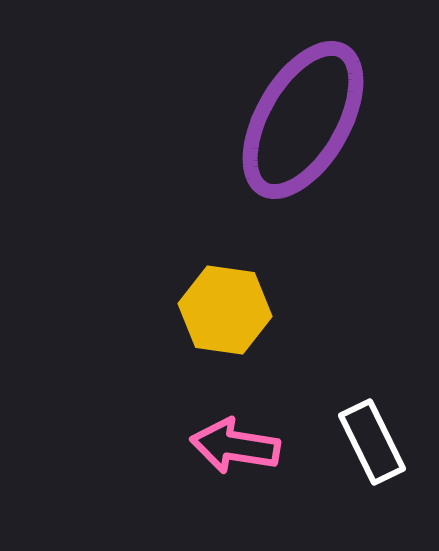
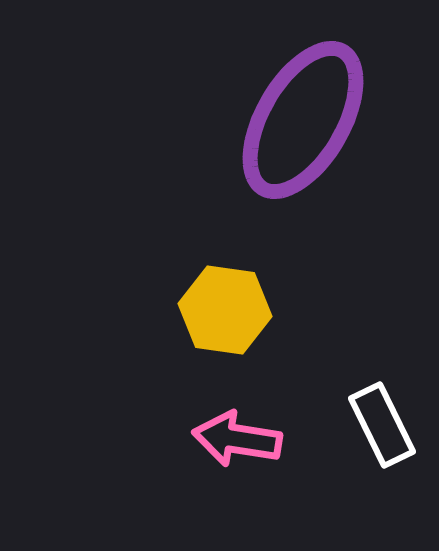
white rectangle: moved 10 px right, 17 px up
pink arrow: moved 2 px right, 7 px up
